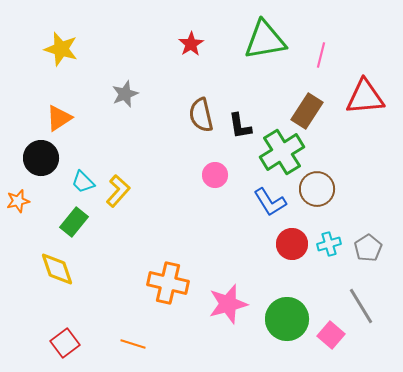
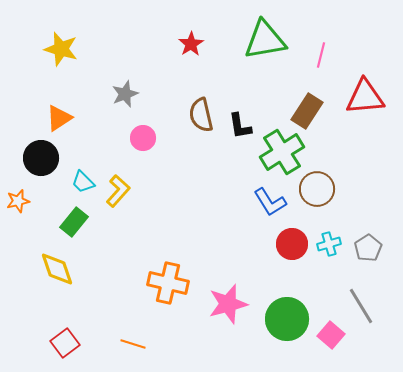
pink circle: moved 72 px left, 37 px up
